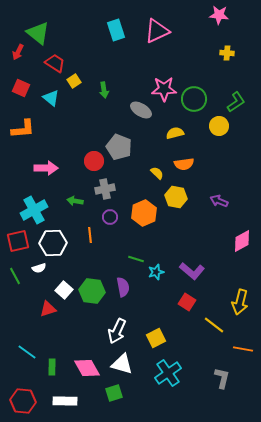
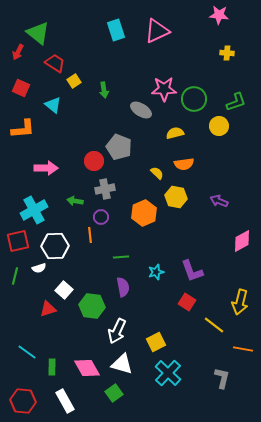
cyan triangle at (51, 98): moved 2 px right, 7 px down
green L-shape at (236, 102): rotated 15 degrees clockwise
purple circle at (110, 217): moved 9 px left
white hexagon at (53, 243): moved 2 px right, 3 px down
green line at (136, 259): moved 15 px left, 2 px up; rotated 21 degrees counterclockwise
purple L-shape at (192, 271): rotated 30 degrees clockwise
green line at (15, 276): rotated 42 degrees clockwise
green hexagon at (92, 291): moved 15 px down
yellow square at (156, 338): moved 4 px down
cyan cross at (168, 373): rotated 12 degrees counterclockwise
green square at (114, 393): rotated 18 degrees counterclockwise
white rectangle at (65, 401): rotated 60 degrees clockwise
